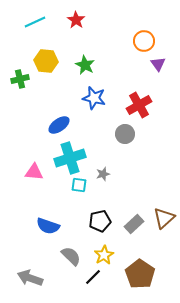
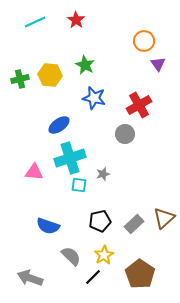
yellow hexagon: moved 4 px right, 14 px down
